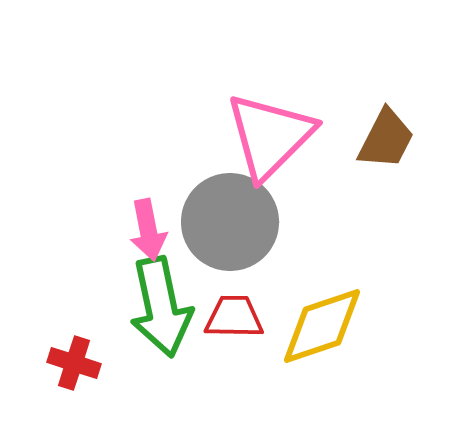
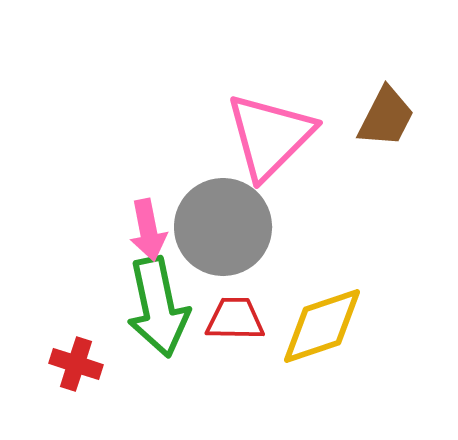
brown trapezoid: moved 22 px up
gray circle: moved 7 px left, 5 px down
green arrow: moved 3 px left
red trapezoid: moved 1 px right, 2 px down
red cross: moved 2 px right, 1 px down
